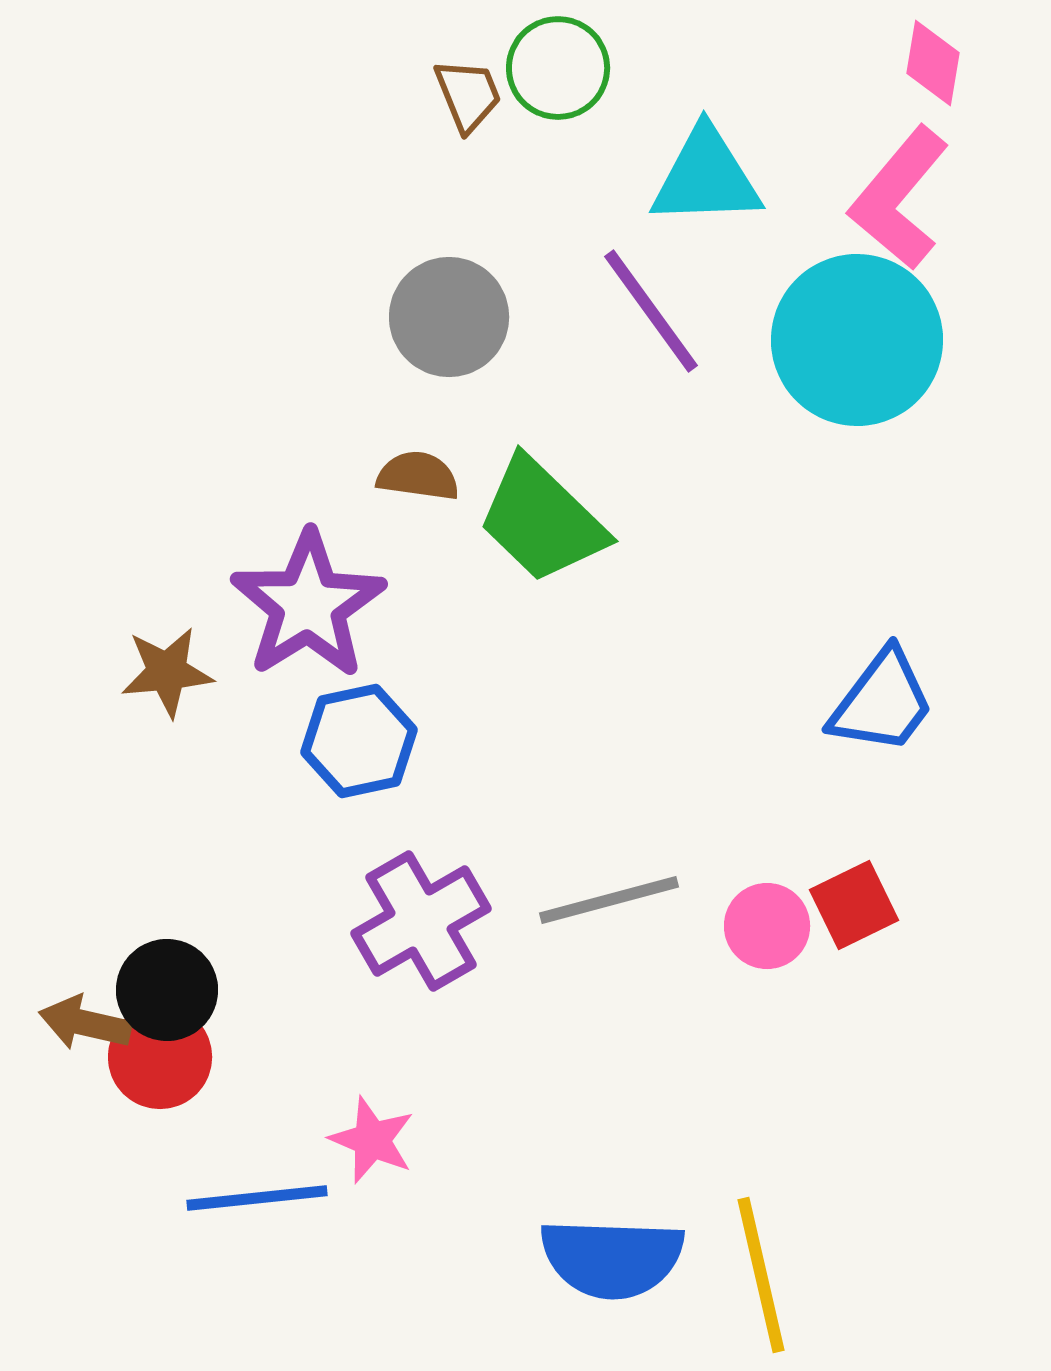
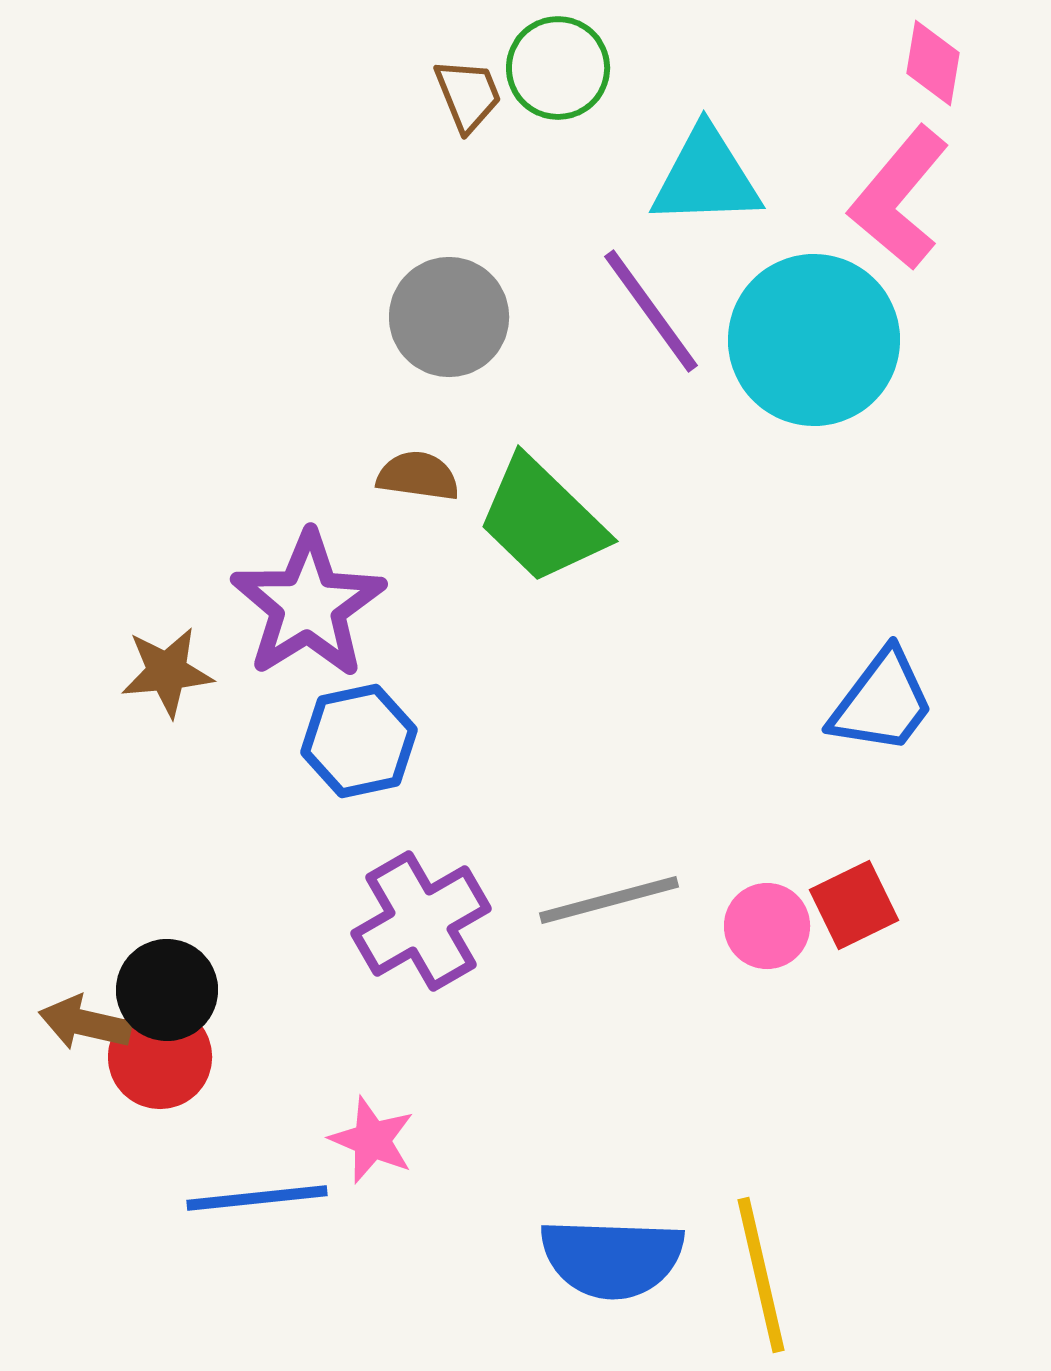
cyan circle: moved 43 px left
